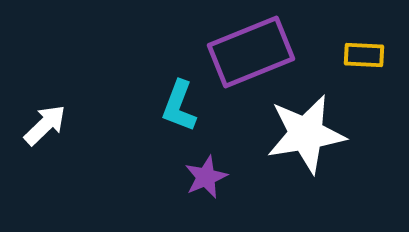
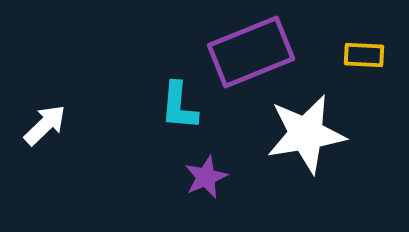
cyan L-shape: rotated 16 degrees counterclockwise
